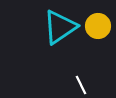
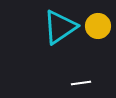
white line: moved 2 px up; rotated 72 degrees counterclockwise
